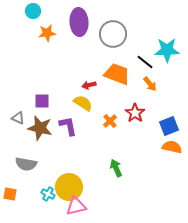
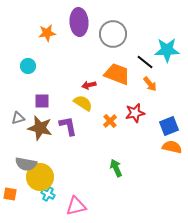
cyan circle: moved 5 px left, 55 px down
red star: rotated 24 degrees clockwise
gray triangle: rotated 40 degrees counterclockwise
yellow circle: moved 29 px left, 10 px up
